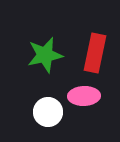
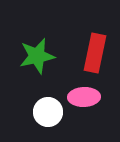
green star: moved 8 px left, 1 px down
pink ellipse: moved 1 px down
